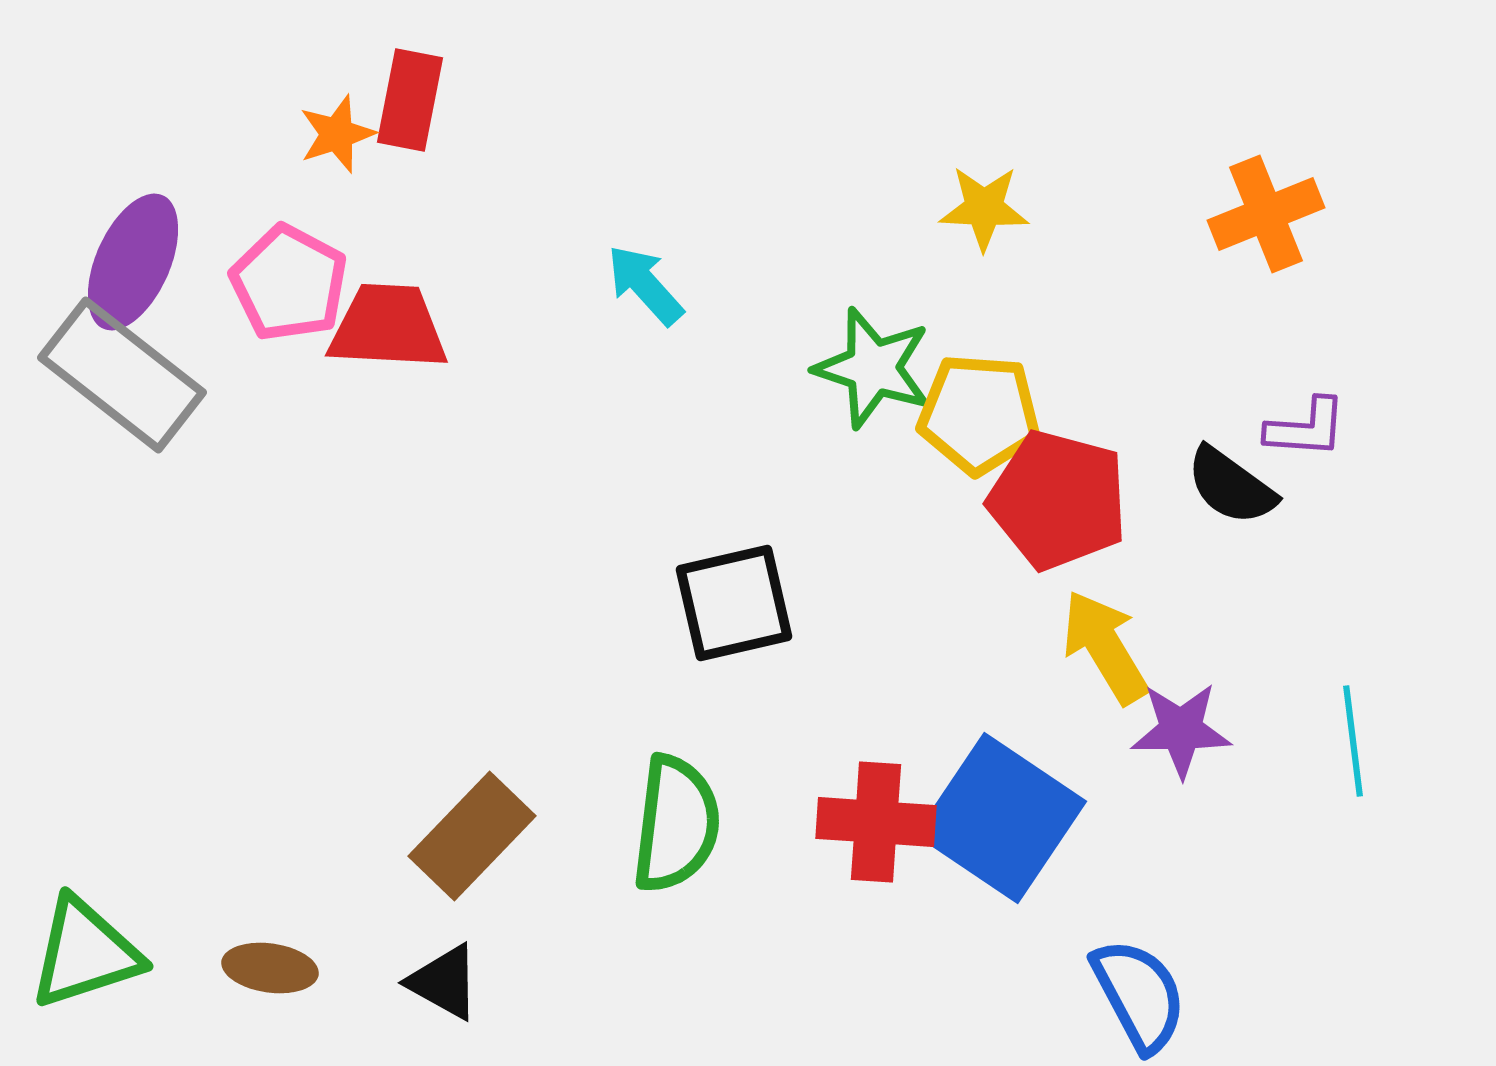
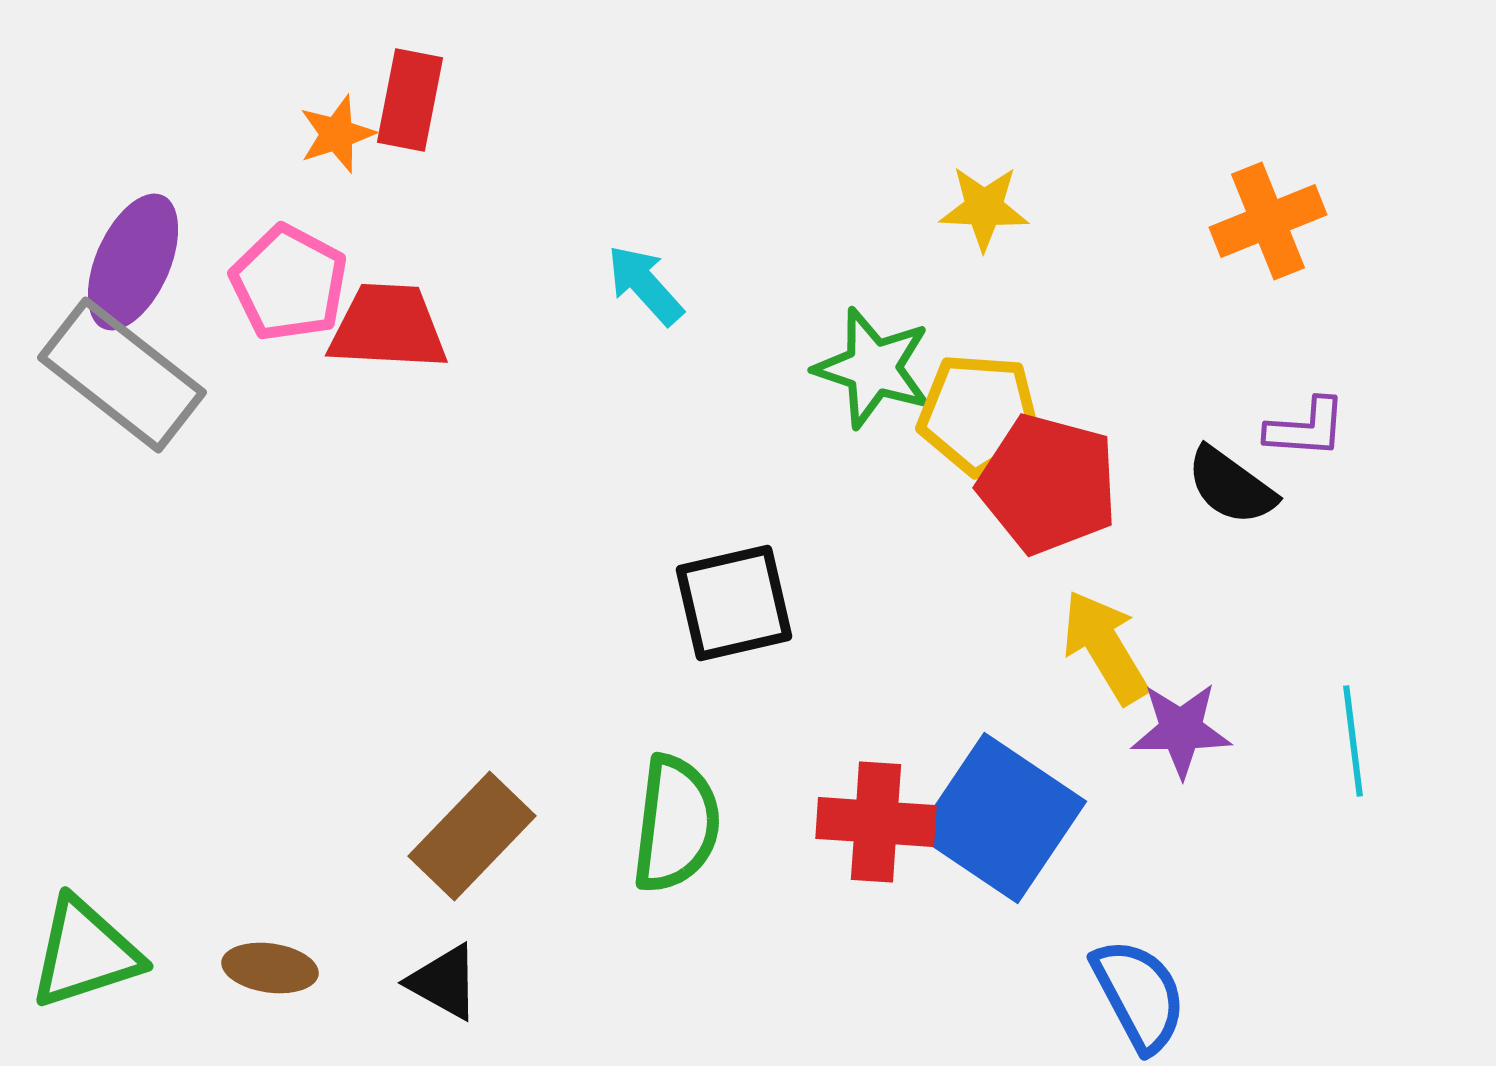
orange cross: moved 2 px right, 7 px down
red pentagon: moved 10 px left, 16 px up
